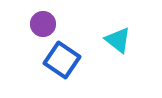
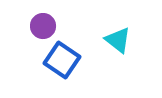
purple circle: moved 2 px down
